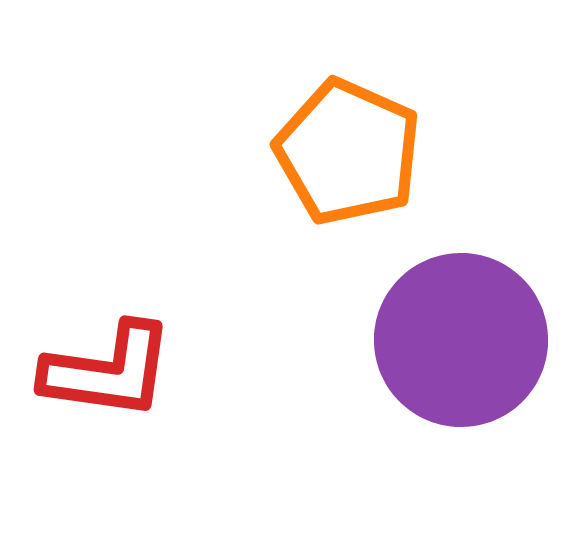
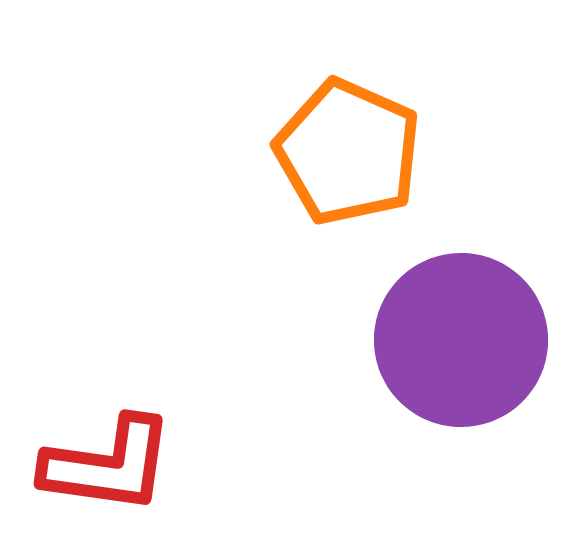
red L-shape: moved 94 px down
